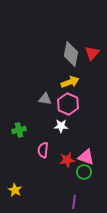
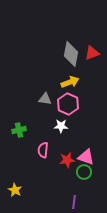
red triangle: rotated 28 degrees clockwise
